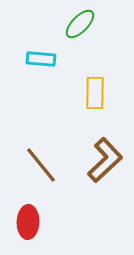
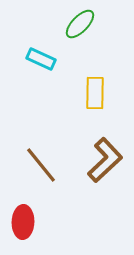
cyan rectangle: rotated 20 degrees clockwise
red ellipse: moved 5 px left
